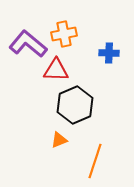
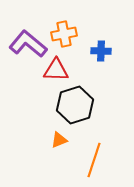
blue cross: moved 8 px left, 2 px up
black hexagon: rotated 6 degrees clockwise
orange line: moved 1 px left, 1 px up
